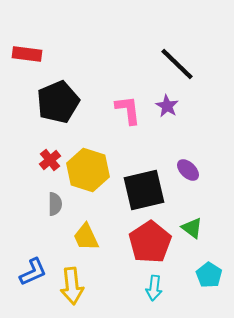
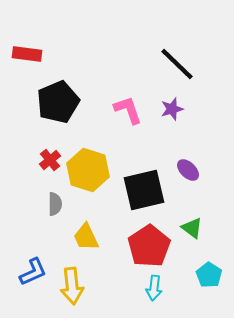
purple star: moved 5 px right, 3 px down; rotated 25 degrees clockwise
pink L-shape: rotated 12 degrees counterclockwise
red pentagon: moved 1 px left, 4 px down
